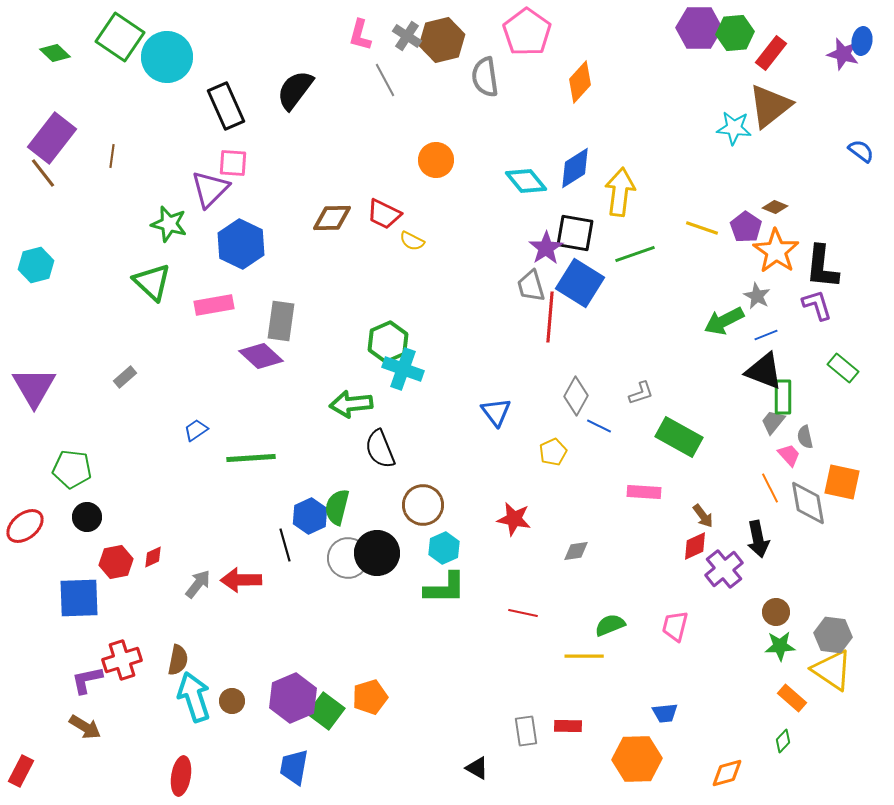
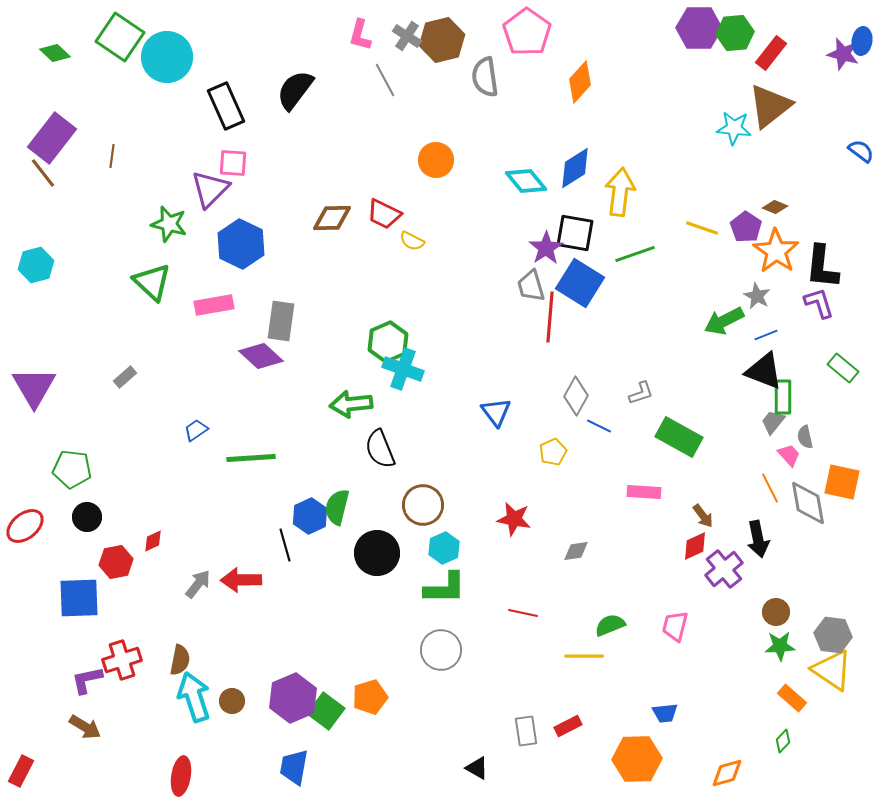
purple L-shape at (817, 305): moved 2 px right, 2 px up
red diamond at (153, 557): moved 16 px up
gray circle at (348, 558): moved 93 px right, 92 px down
brown semicircle at (178, 660): moved 2 px right
red rectangle at (568, 726): rotated 28 degrees counterclockwise
